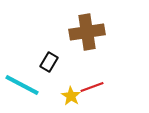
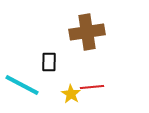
black rectangle: rotated 30 degrees counterclockwise
red line: rotated 15 degrees clockwise
yellow star: moved 2 px up
